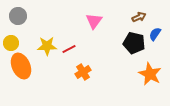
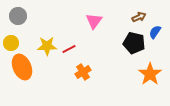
blue semicircle: moved 2 px up
orange ellipse: moved 1 px right, 1 px down
orange star: rotated 10 degrees clockwise
